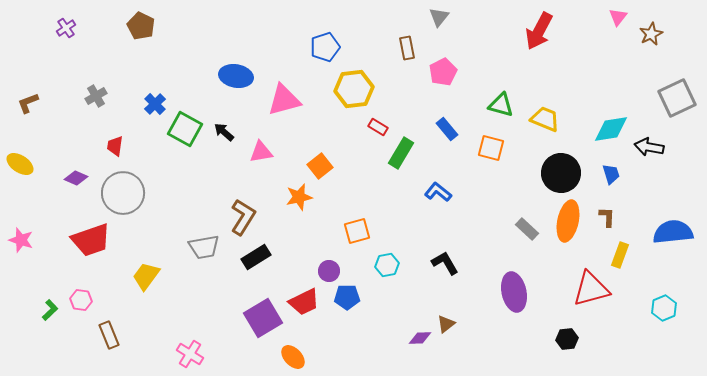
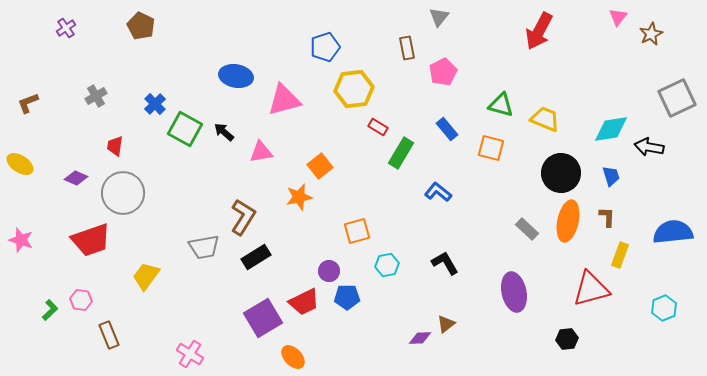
blue trapezoid at (611, 174): moved 2 px down
